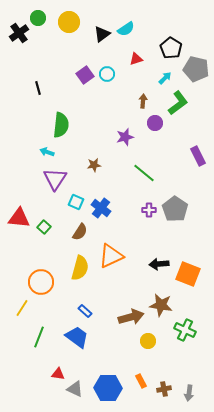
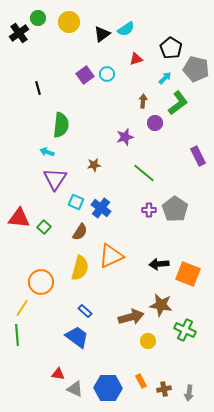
green line at (39, 337): moved 22 px left, 2 px up; rotated 25 degrees counterclockwise
